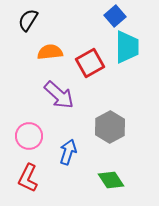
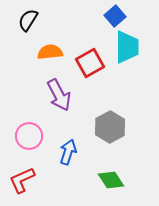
purple arrow: rotated 20 degrees clockwise
red L-shape: moved 6 px left, 2 px down; rotated 40 degrees clockwise
